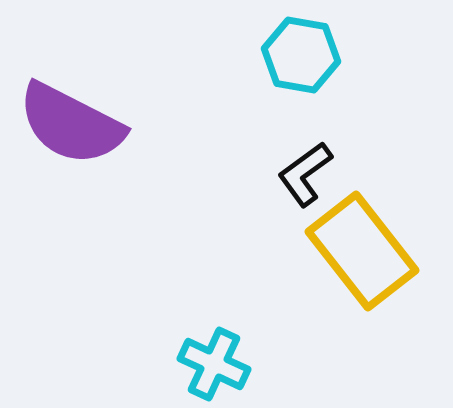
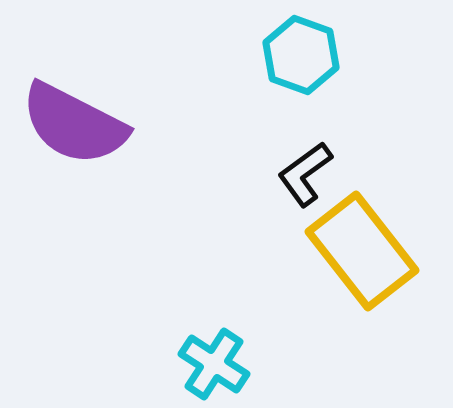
cyan hexagon: rotated 10 degrees clockwise
purple semicircle: moved 3 px right
cyan cross: rotated 8 degrees clockwise
